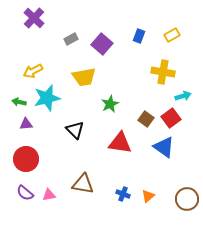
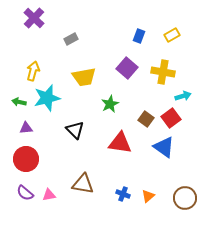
purple square: moved 25 px right, 24 px down
yellow arrow: rotated 132 degrees clockwise
purple triangle: moved 4 px down
brown circle: moved 2 px left, 1 px up
